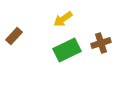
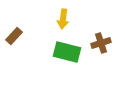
yellow arrow: rotated 48 degrees counterclockwise
green rectangle: moved 2 px down; rotated 40 degrees clockwise
